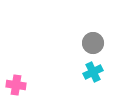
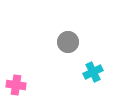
gray circle: moved 25 px left, 1 px up
